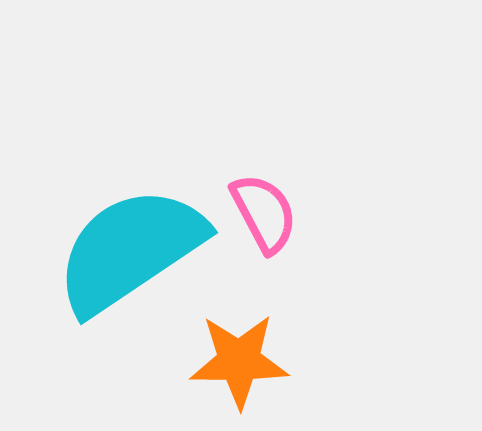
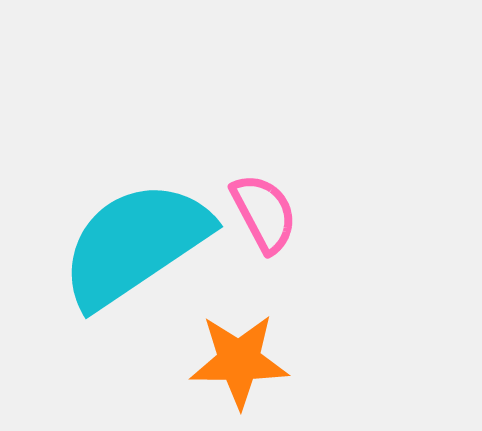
cyan semicircle: moved 5 px right, 6 px up
